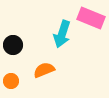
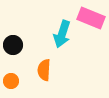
orange semicircle: rotated 65 degrees counterclockwise
